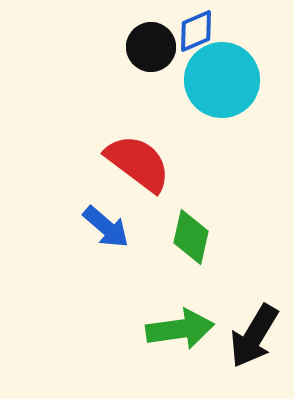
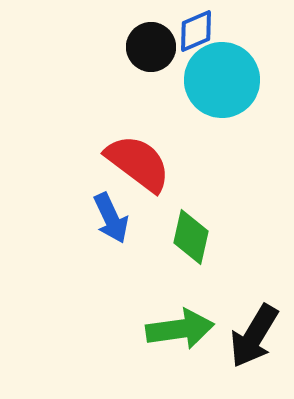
blue arrow: moved 5 px right, 9 px up; rotated 24 degrees clockwise
